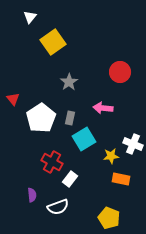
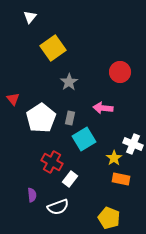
yellow square: moved 6 px down
yellow star: moved 3 px right, 2 px down; rotated 28 degrees counterclockwise
